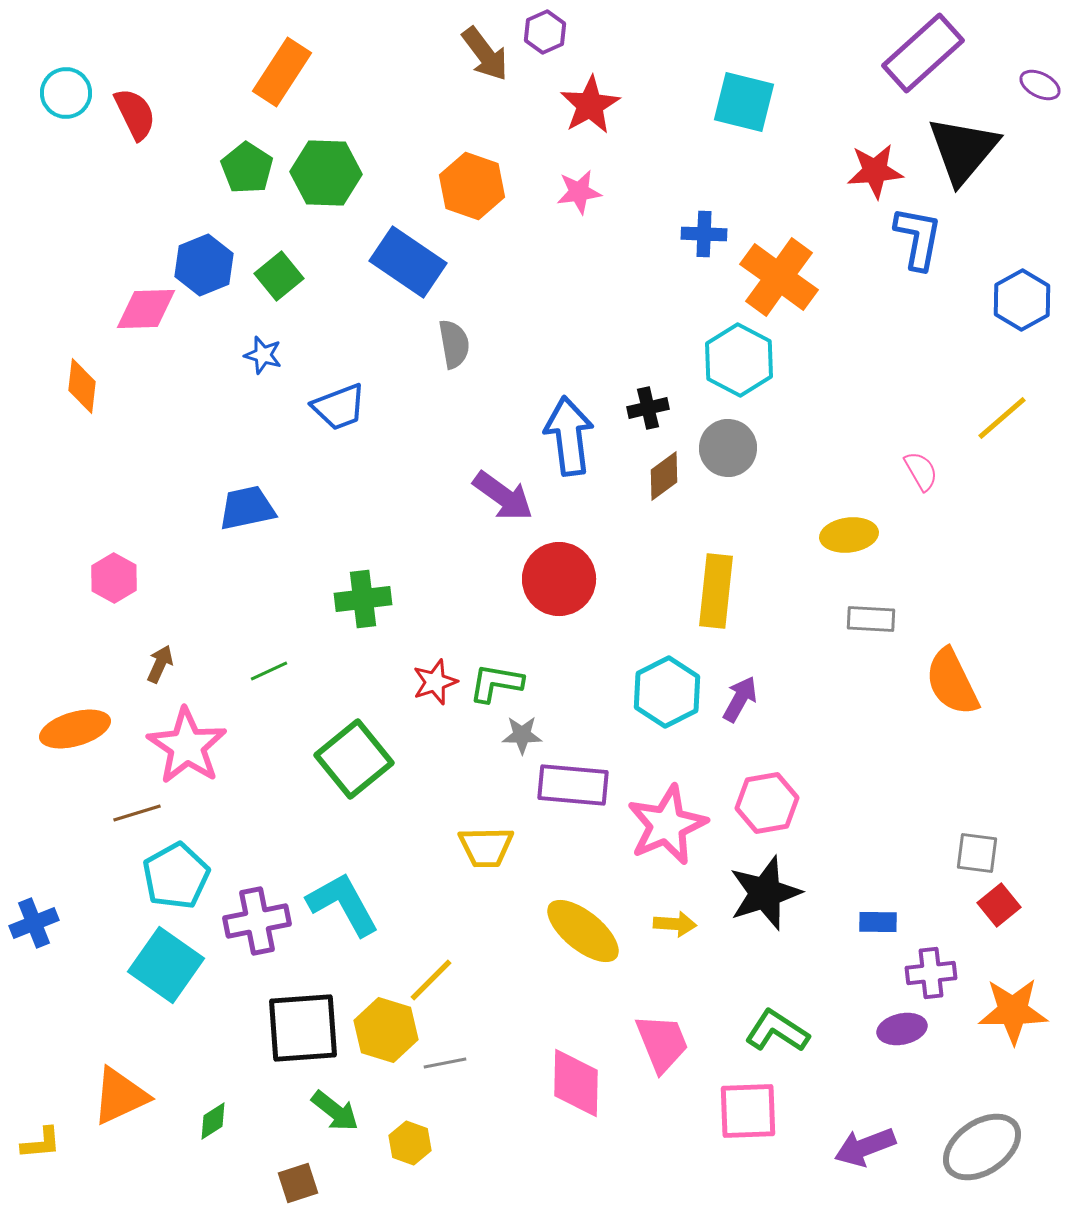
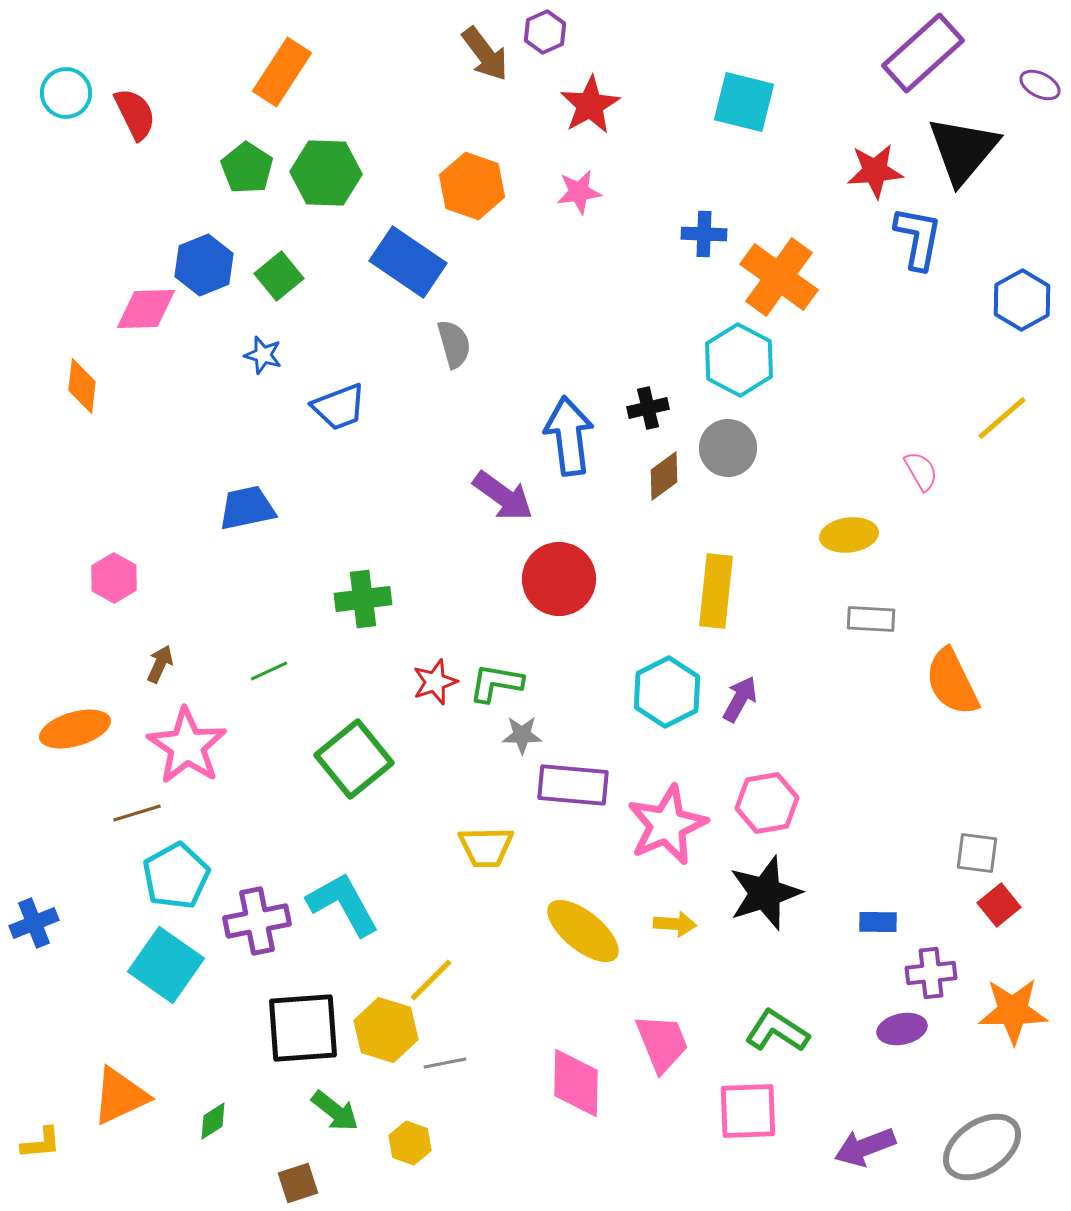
gray semicircle at (454, 344): rotated 6 degrees counterclockwise
